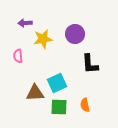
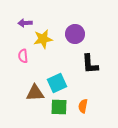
pink semicircle: moved 5 px right
orange semicircle: moved 2 px left, 1 px down; rotated 24 degrees clockwise
